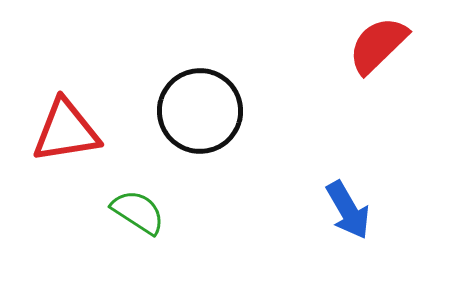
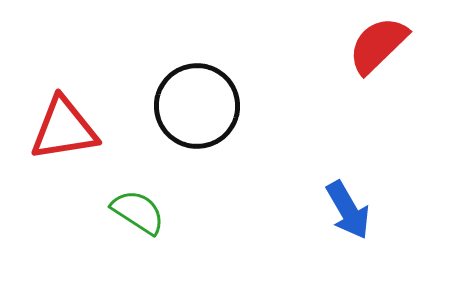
black circle: moved 3 px left, 5 px up
red triangle: moved 2 px left, 2 px up
